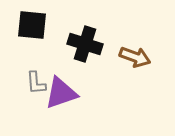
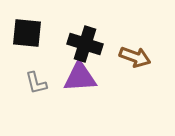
black square: moved 5 px left, 8 px down
gray L-shape: rotated 10 degrees counterclockwise
purple triangle: moved 19 px right, 16 px up; rotated 15 degrees clockwise
